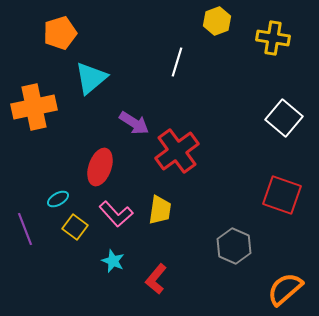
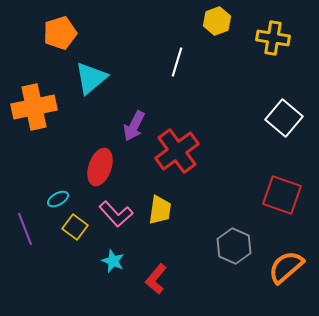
purple arrow: moved 3 px down; rotated 84 degrees clockwise
orange semicircle: moved 1 px right, 22 px up
